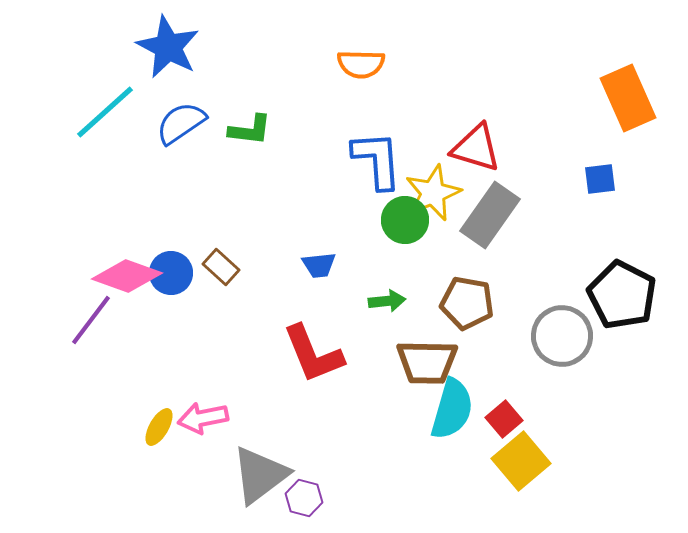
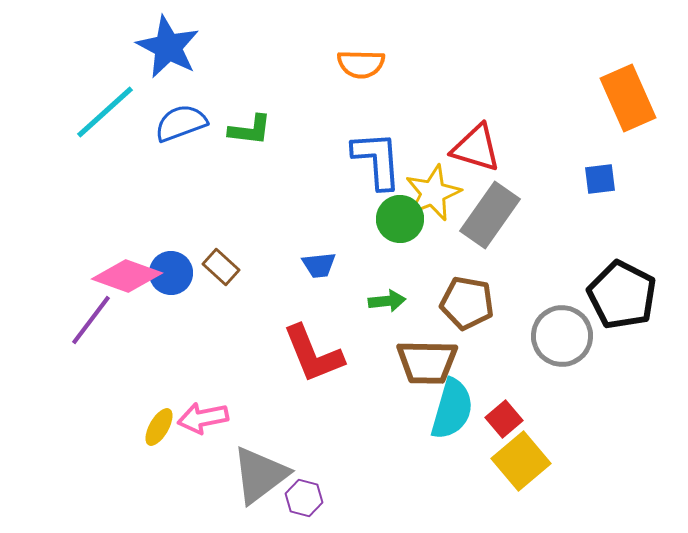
blue semicircle: rotated 14 degrees clockwise
green circle: moved 5 px left, 1 px up
